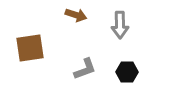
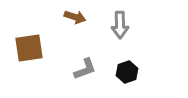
brown arrow: moved 1 px left, 2 px down
brown square: moved 1 px left
black hexagon: rotated 20 degrees counterclockwise
